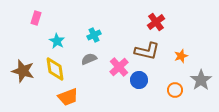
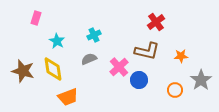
orange star: rotated 16 degrees clockwise
yellow diamond: moved 2 px left
